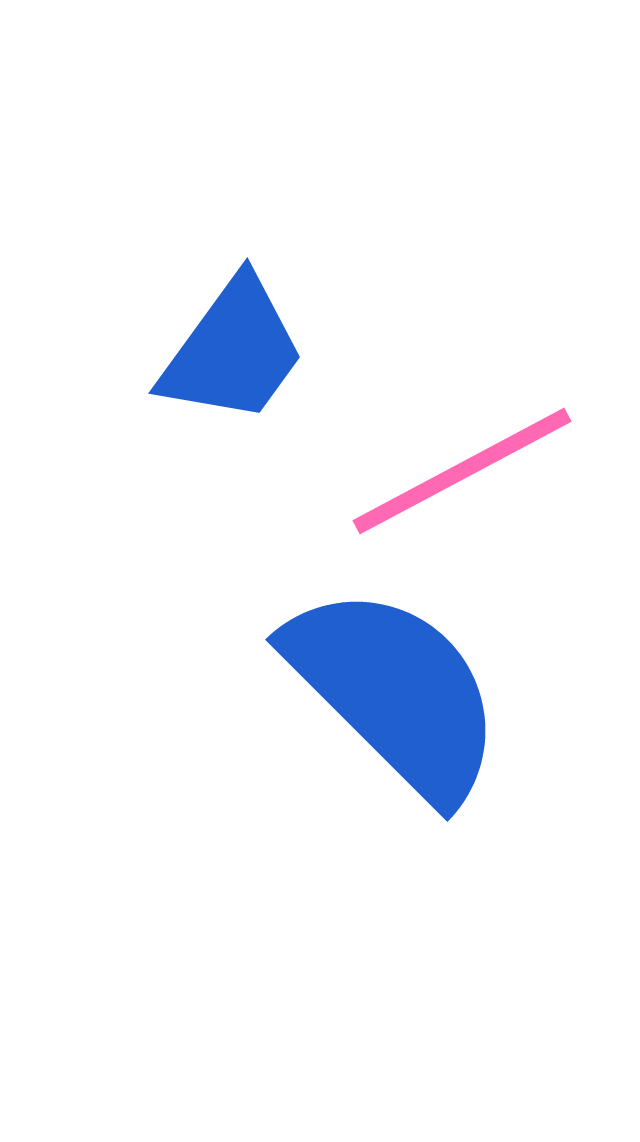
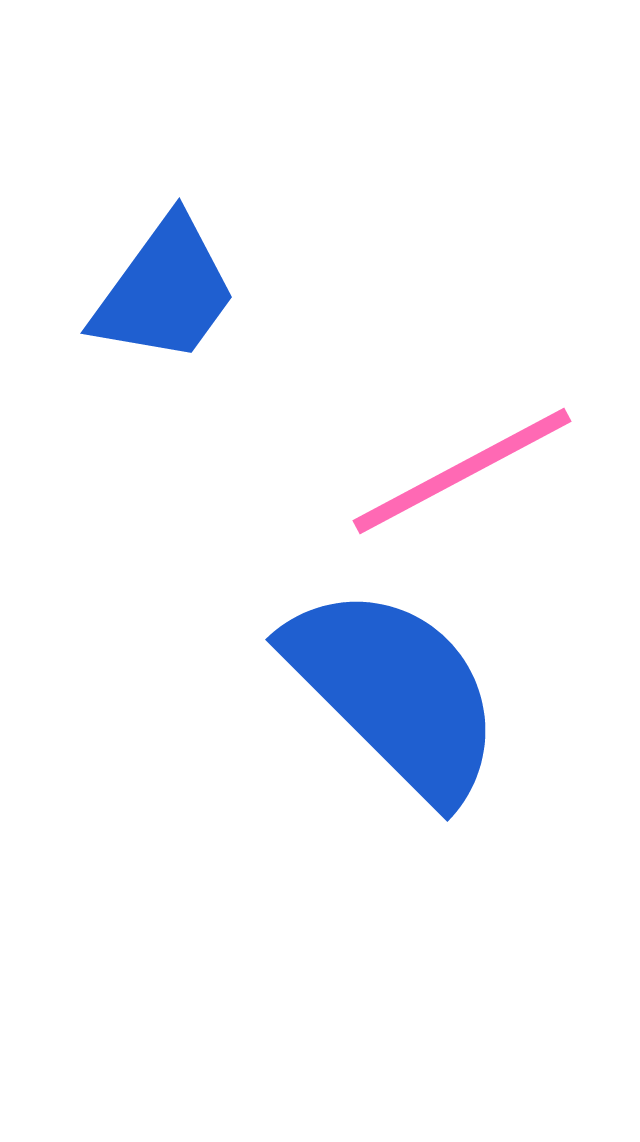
blue trapezoid: moved 68 px left, 60 px up
